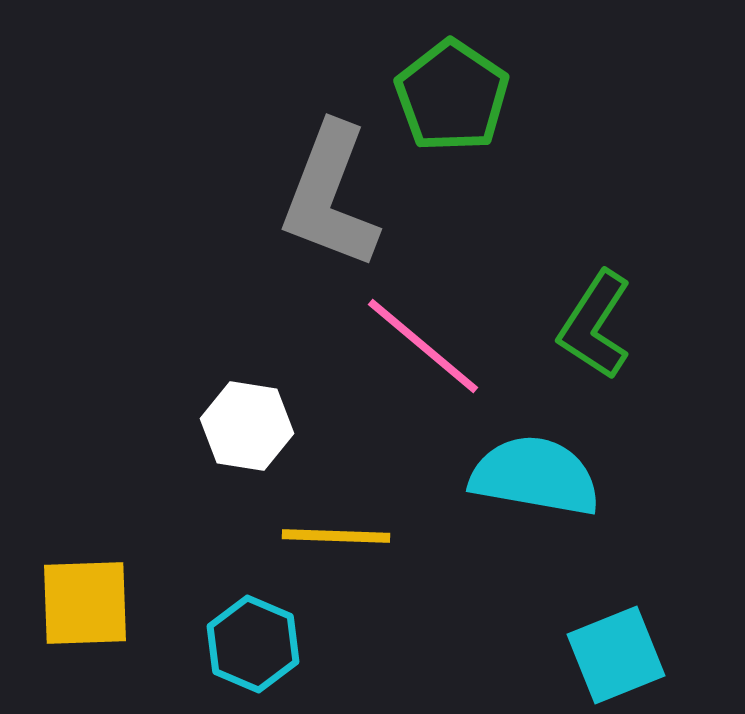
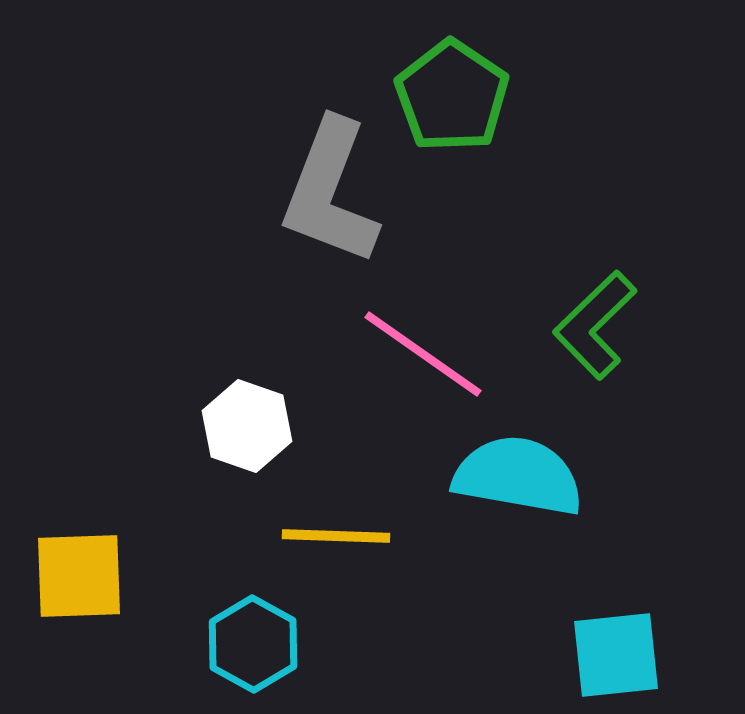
gray L-shape: moved 4 px up
green L-shape: rotated 13 degrees clockwise
pink line: moved 8 px down; rotated 5 degrees counterclockwise
white hexagon: rotated 10 degrees clockwise
cyan semicircle: moved 17 px left
yellow square: moved 6 px left, 27 px up
cyan hexagon: rotated 6 degrees clockwise
cyan square: rotated 16 degrees clockwise
